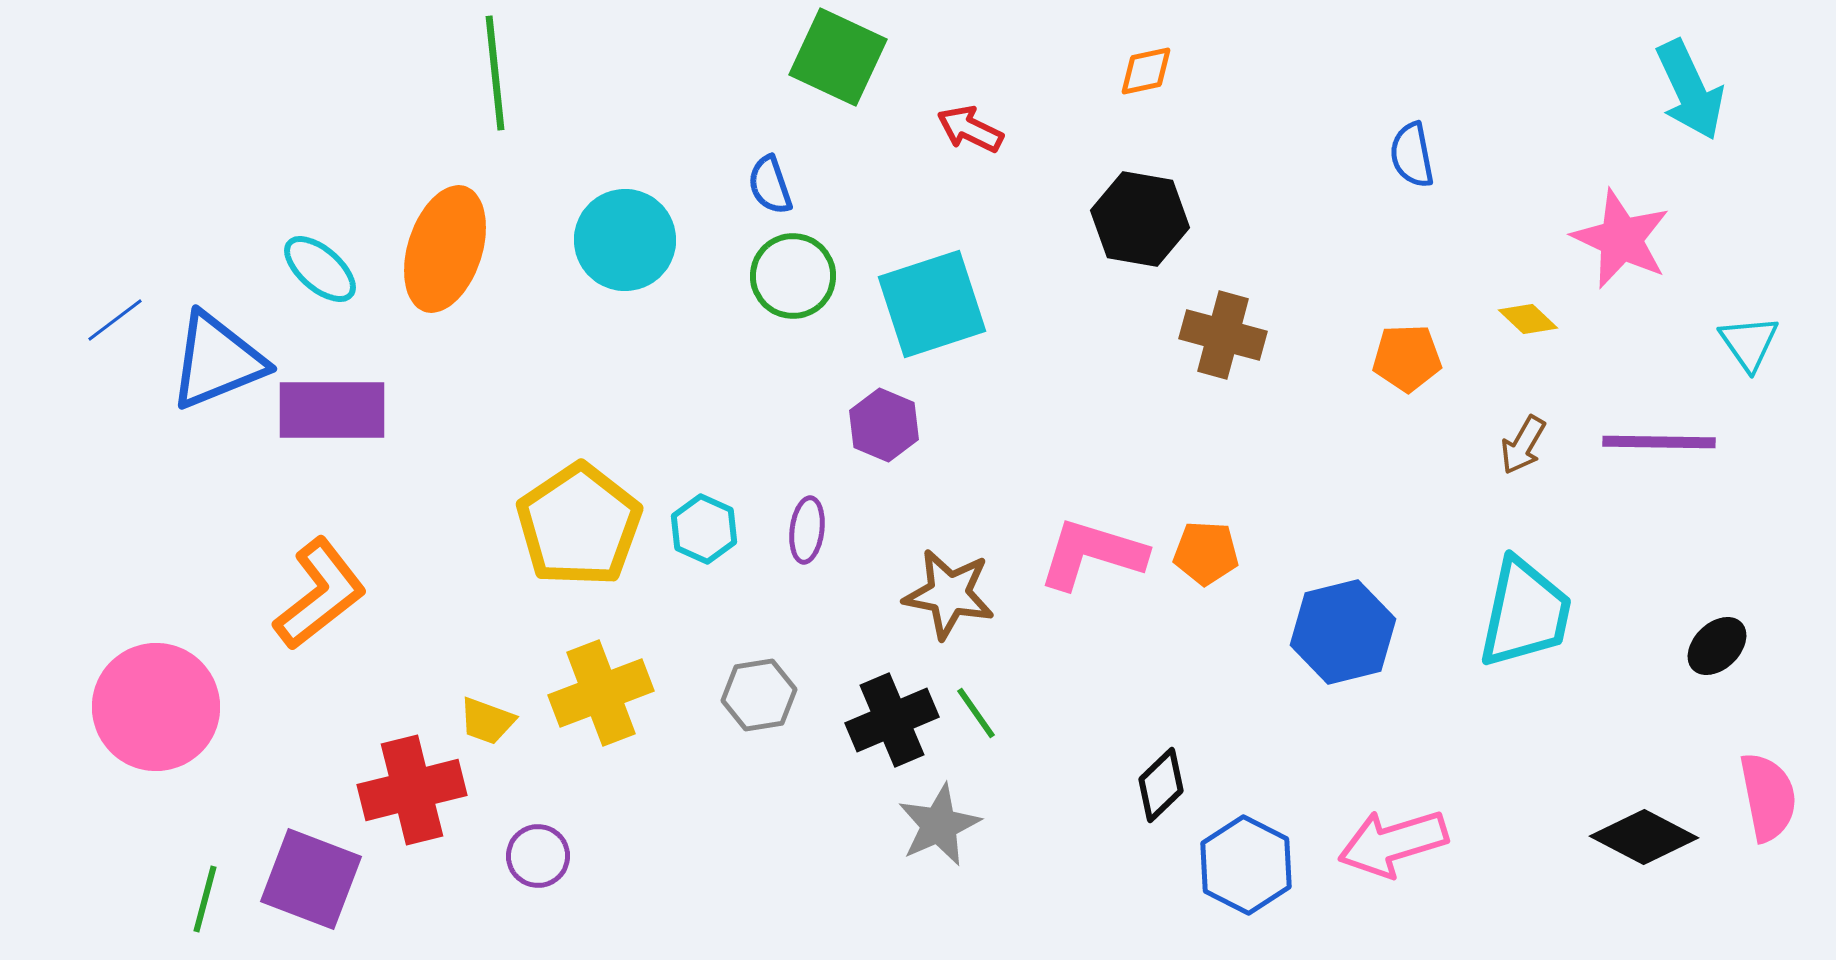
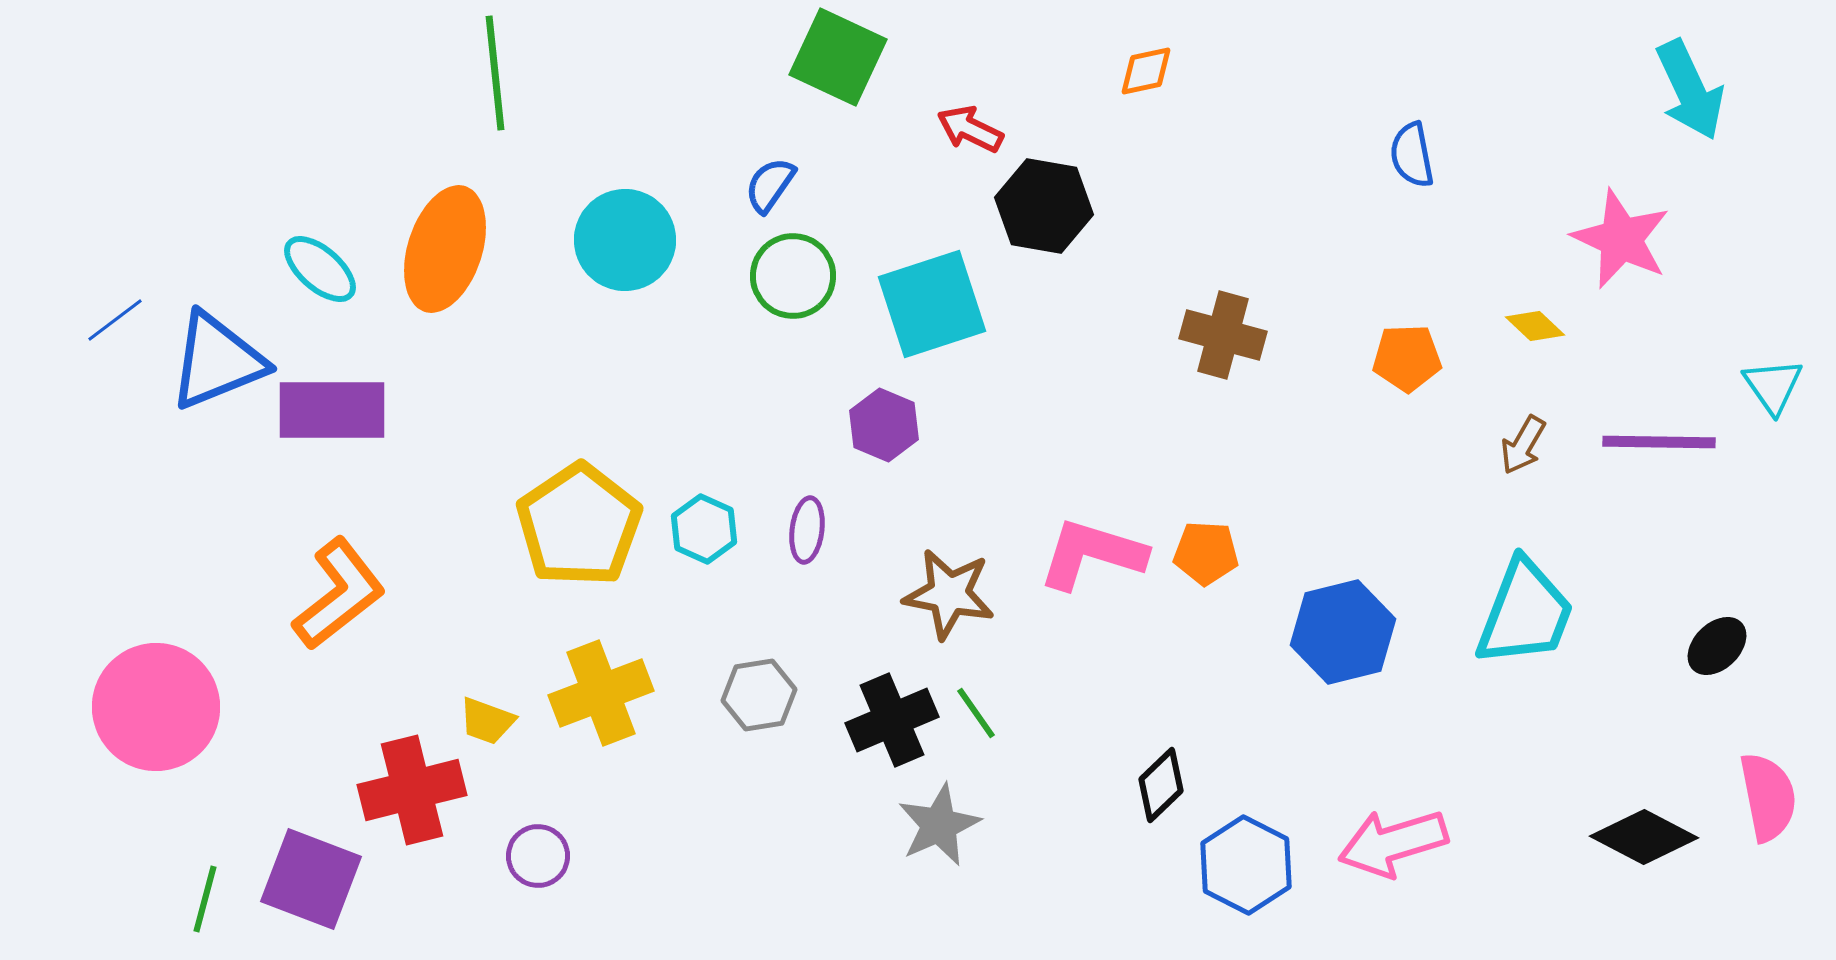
blue semicircle at (770, 185): rotated 54 degrees clockwise
black hexagon at (1140, 219): moved 96 px left, 13 px up
yellow diamond at (1528, 319): moved 7 px right, 7 px down
cyan triangle at (1749, 343): moved 24 px right, 43 px down
orange L-shape at (320, 594): moved 19 px right
cyan trapezoid at (1525, 613): rotated 9 degrees clockwise
